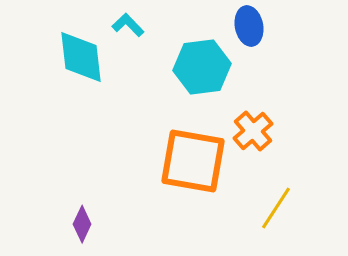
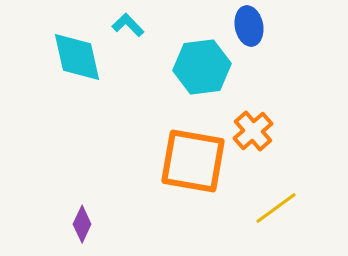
cyan diamond: moved 4 px left; rotated 6 degrees counterclockwise
yellow line: rotated 21 degrees clockwise
